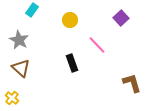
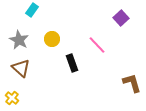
yellow circle: moved 18 px left, 19 px down
